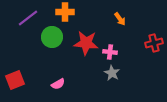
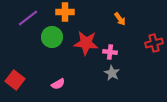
red square: rotated 30 degrees counterclockwise
